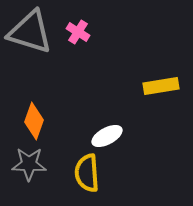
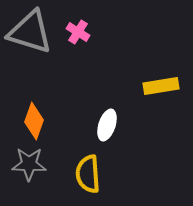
white ellipse: moved 11 px up; rotated 44 degrees counterclockwise
yellow semicircle: moved 1 px right, 1 px down
